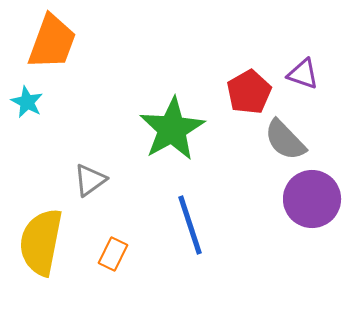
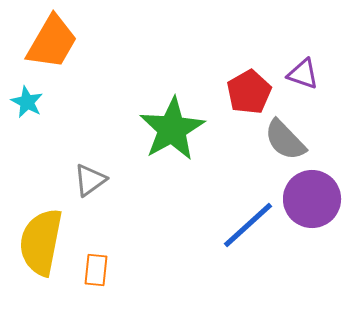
orange trapezoid: rotated 10 degrees clockwise
blue line: moved 58 px right; rotated 66 degrees clockwise
orange rectangle: moved 17 px left, 16 px down; rotated 20 degrees counterclockwise
